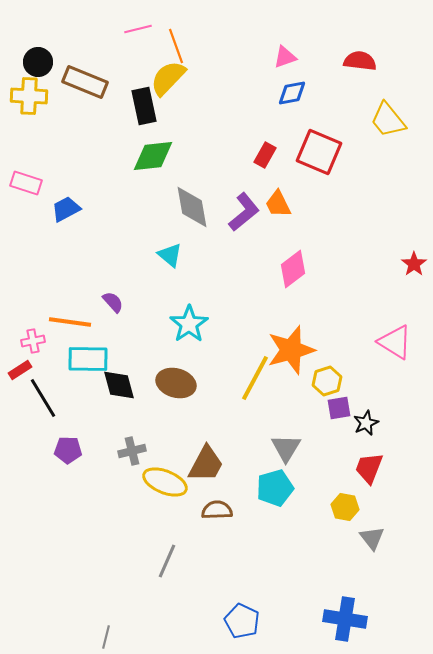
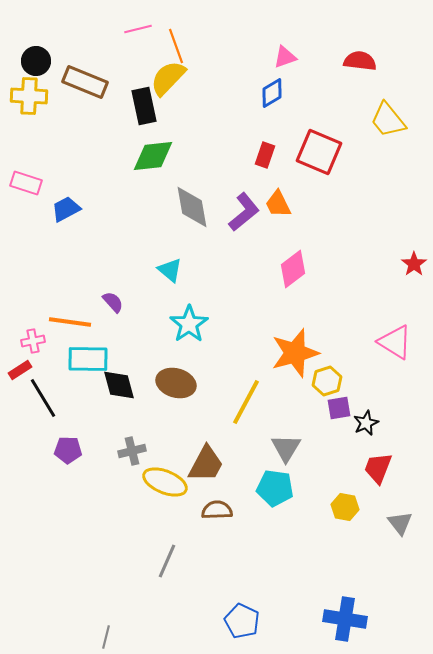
black circle at (38, 62): moved 2 px left, 1 px up
blue diamond at (292, 93): moved 20 px left; rotated 20 degrees counterclockwise
red rectangle at (265, 155): rotated 10 degrees counterclockwise
cyan triangle at (170, 255): moved 15 px down
orange star at (291, 350): moved 4 px right, 3 px down
yellow line at (255, 378): moved 9 px left, 24 px down
red trapezoid at (369, 468): moved 9 px right
cyan pentagon at (275, 488): rotated 24 degrees clockwise
gray triangle at (372, 538): moved 28 px right, 15 px up
